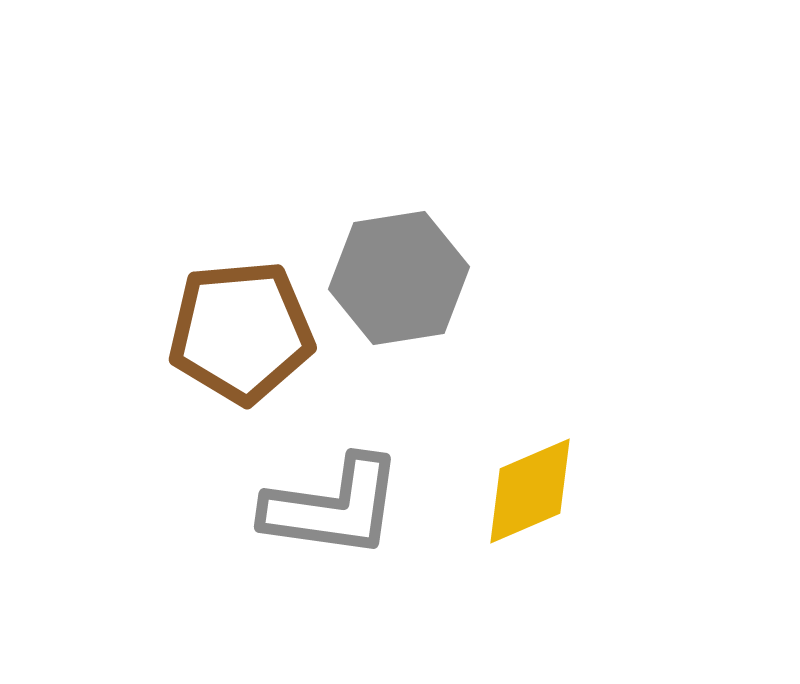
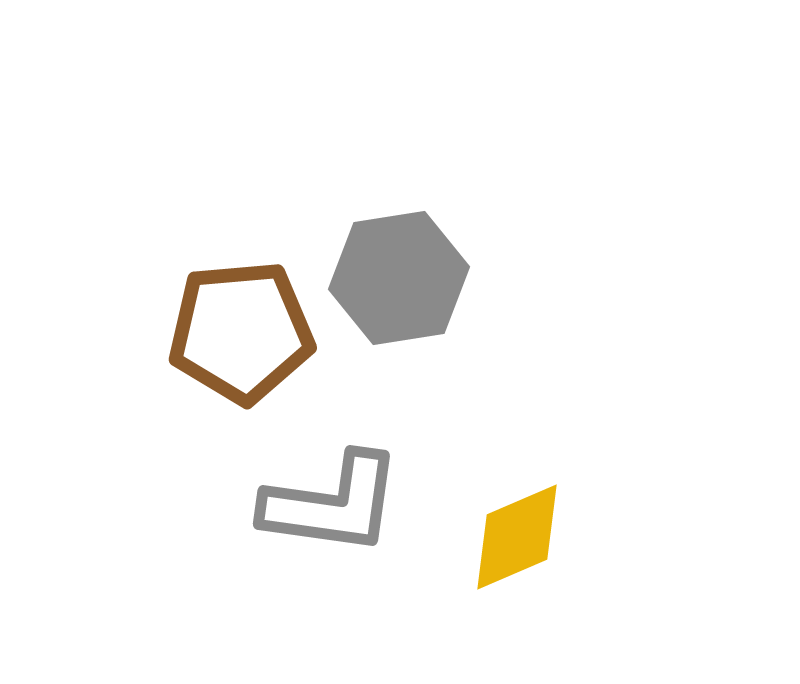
yellow diamond: moved 13 px left, 46 px down
gray L-shape: moved 1 px left, 3 px up
